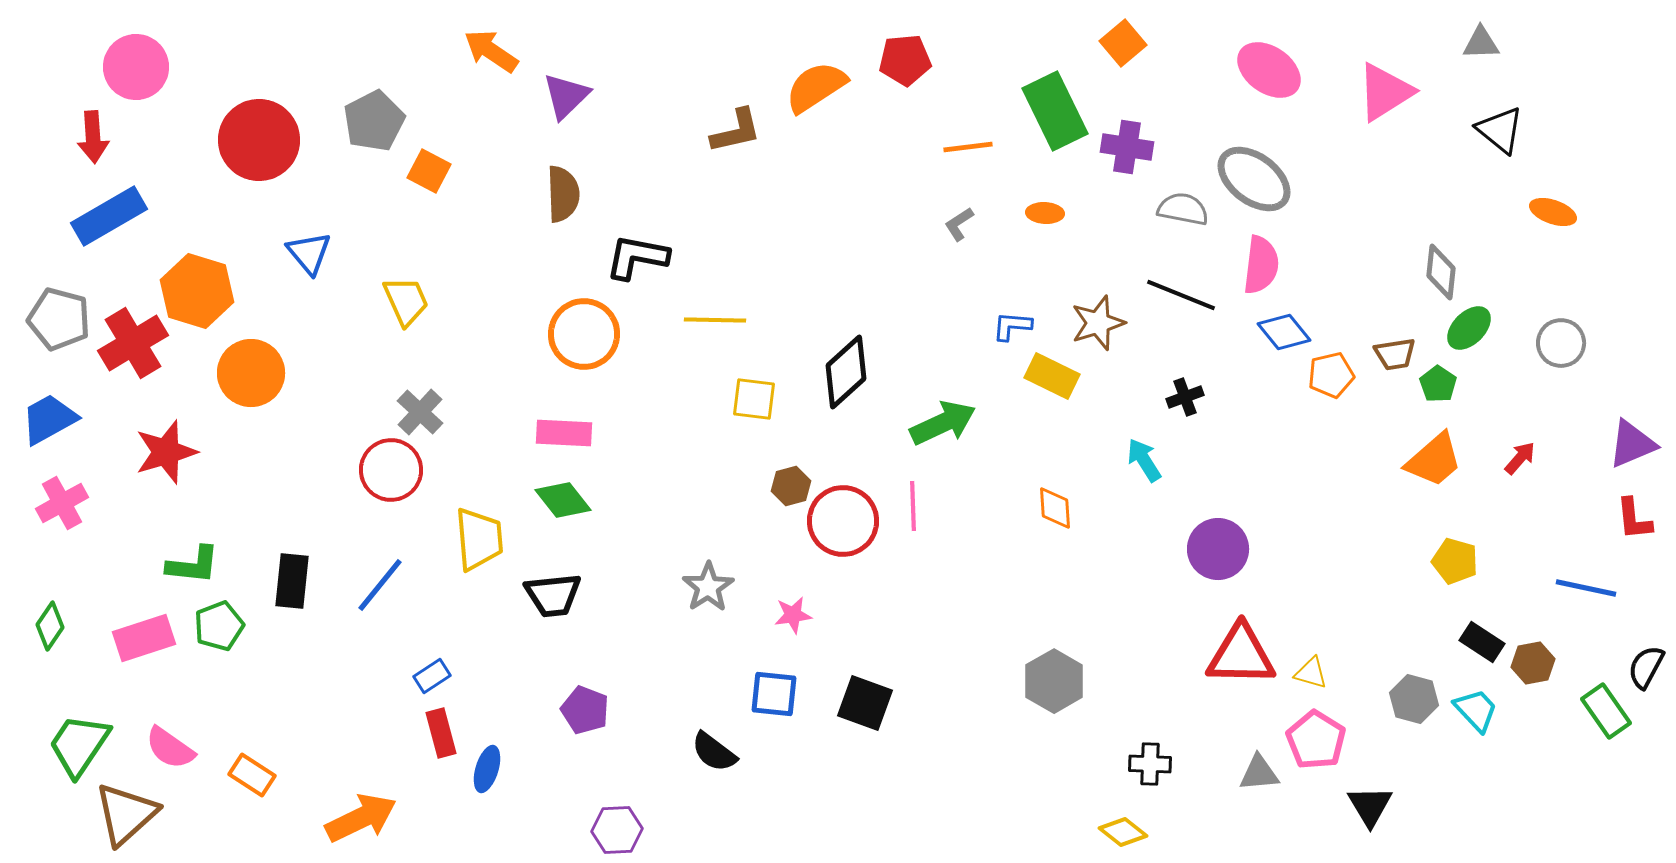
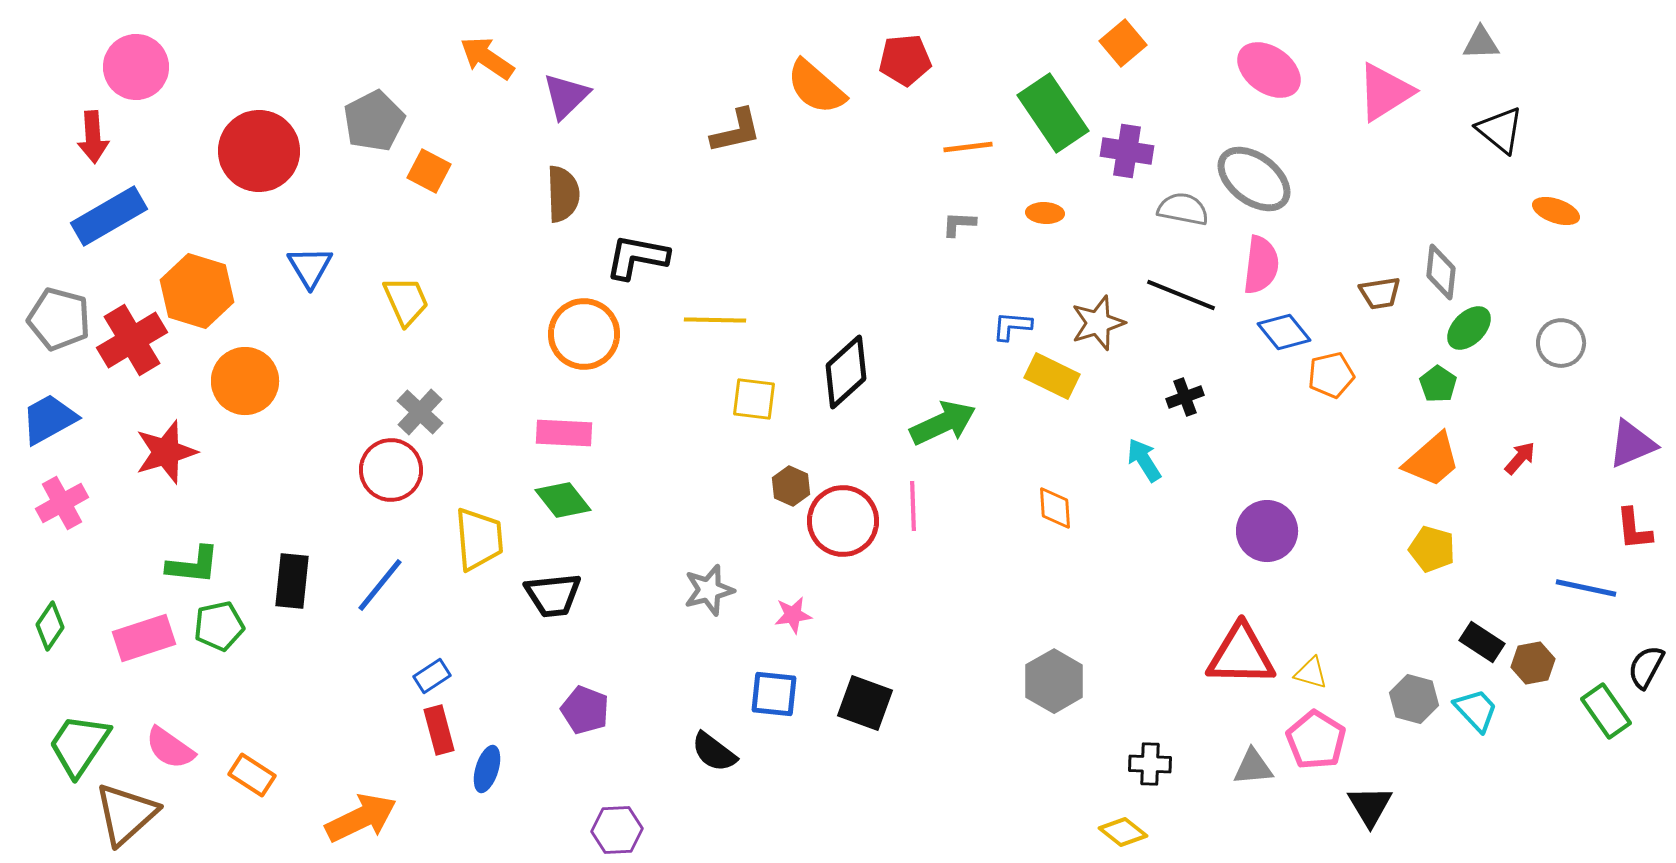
orange arrow at (491, 51): moved 4 px left, 7 px down
orange semicircle at (816, 87): rotated 106 degrees counterclockwise
green rectangle at (1055, 111): moved 2 px left, 2 px down; rotated 8 degrees counterclockwise
red circle at (259, 140): moved 11 px down
purple cross at (1127, 147): moved 4 px down
orange ellipse at (1553, 212): moved 3 px right, 1 px up
gray L-shape at (959, 224): rotated 36 degrees clockwise
blue triangle at (309, 253): moved 1 px right, 14 px down; rotated 9 degrees clockwise
red cross at (133, 343): moved 1 px left, 3 px up
brown trapezoid at (1395, 354): moved 15 px left, 61 px up
orange circle at (251, 373): moved 6 px left, 8 px down
orange trapezoid at (1434, 460): moved 2 px left
brown hexagon at (791, 486): rotated 21 degrees counterclockwise
red L-shape at (1634, 519): moved 10 px down
purple circle at (1218, 549): moved 49 px right, 18 px up
yellow pentagon at (1455, 561): moved 23 px left, 12 px up
gray star at (708, 587): moved 1 px right, 3 px down; rotated 18 degrees clockwise
green pentagon at (219, 626): rotated 9 degrees clockwise
red rectangle at (441, 733): moved 2 px left, 3 px up
gray triangle at (1259, 773): moved 6 px left, 6 px up
